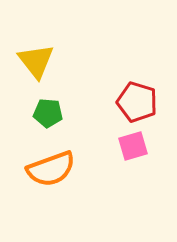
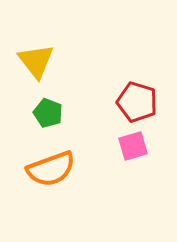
green pentagon: rotated 16 degrees clockwise
